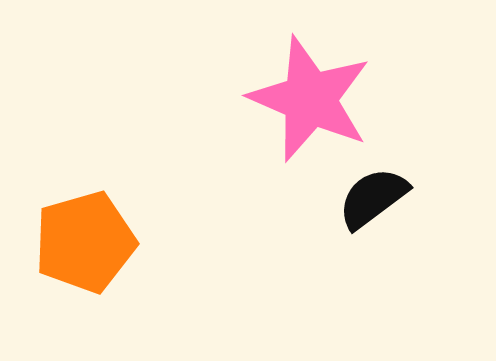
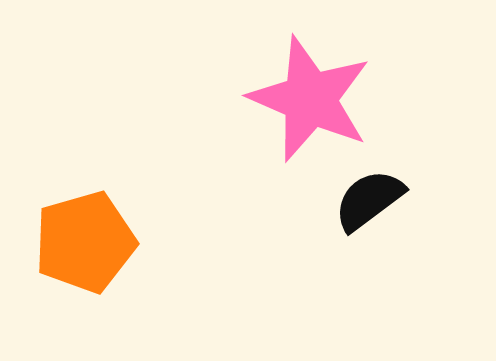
black semicircle: moved 4 px left, 2 px down
